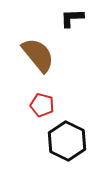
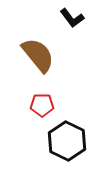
black L-shape: rotated 125 degrees counterclockwise
red pentagon: rotated 15 degrees counterclockwise
